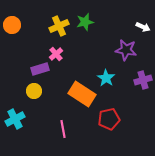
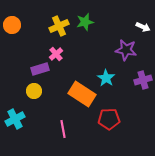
red pentagon: rotated 10 degrees clockwise
